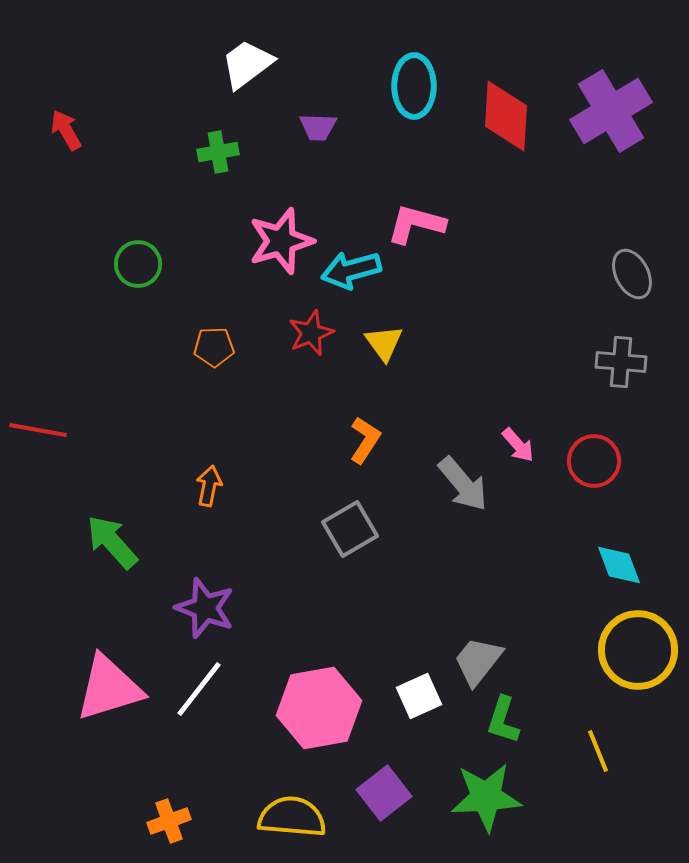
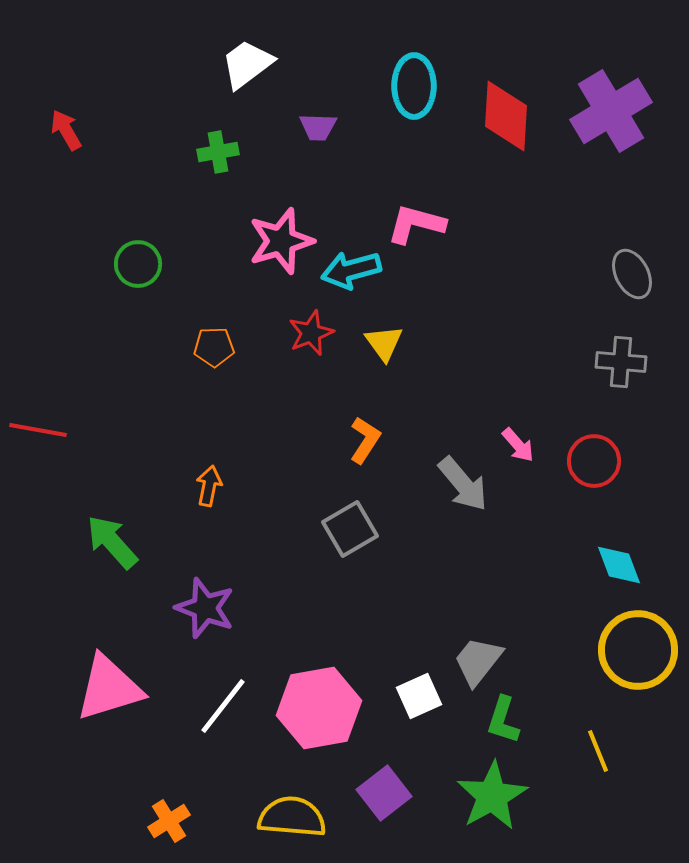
white line: moved 24 px right, 17 px down
green star: moved 6 px right, 1 px up; rotated 26 degrees counterclockwise
orange cross: rotated 12 degrees counterclockwise
